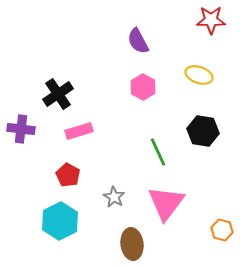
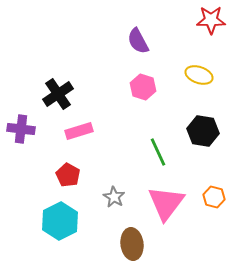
pink hexagon: rotated 10 degrees counterclockwise
orange hexagon: moved 8 px left, 33 px up
